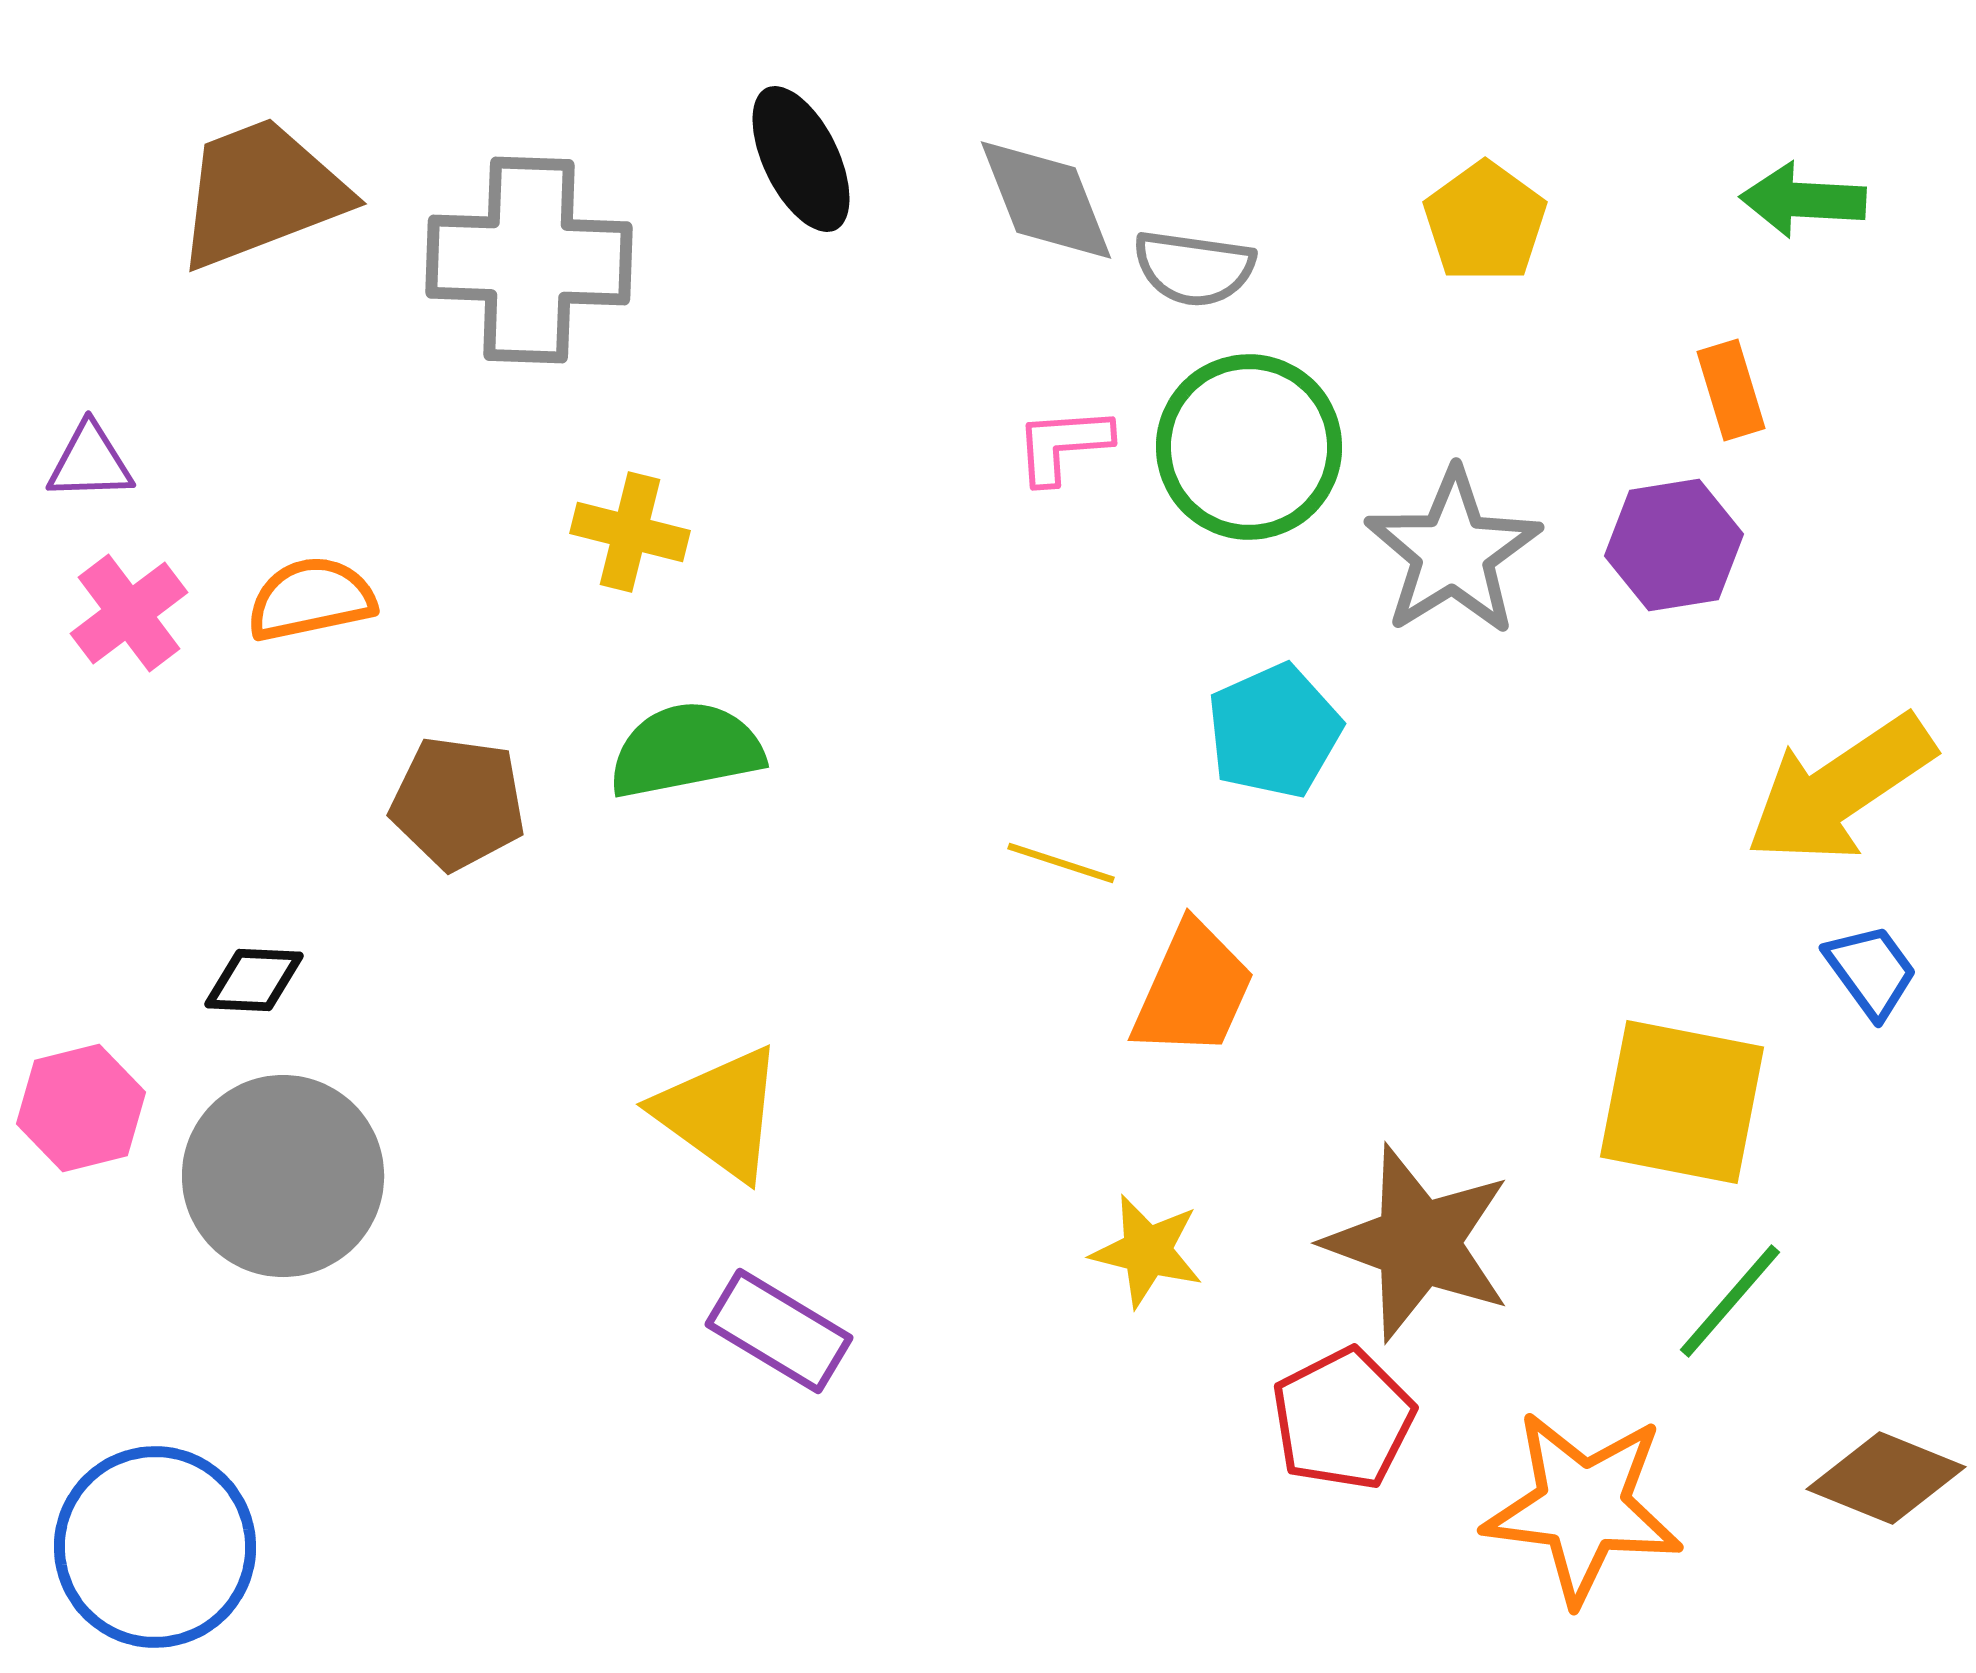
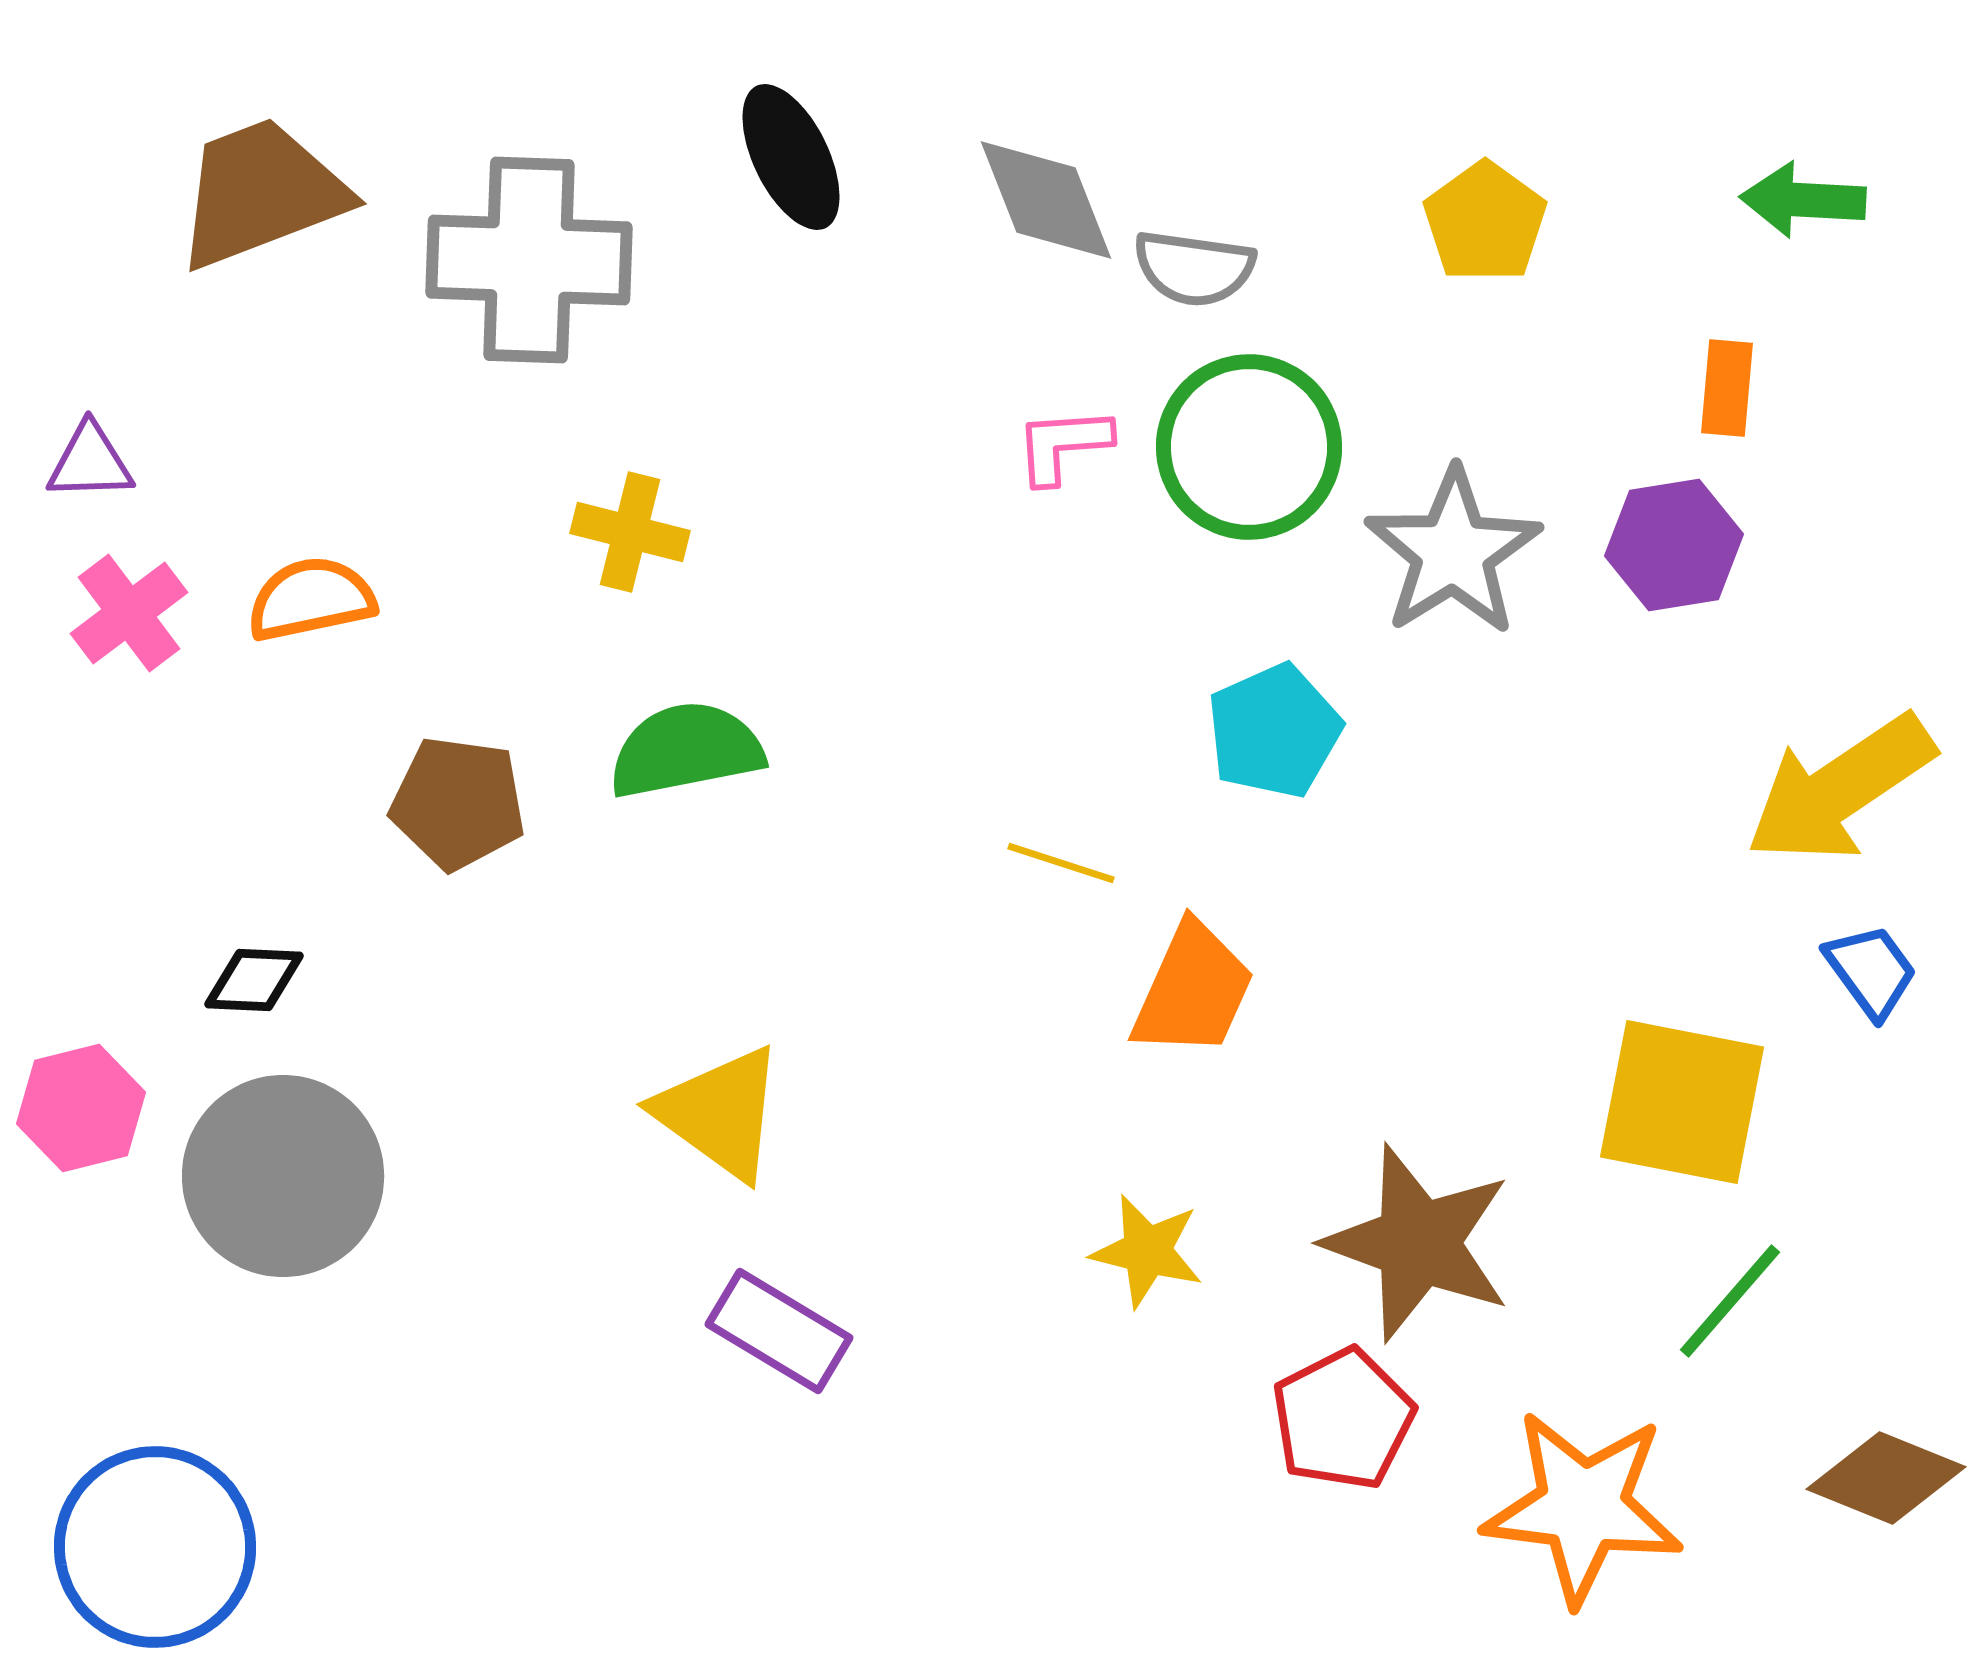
black ellipse: moved 10 px left, 2 px up
orange rectangle: moved 4 px left, 2 px up; rotated 22 degrees clockwise
